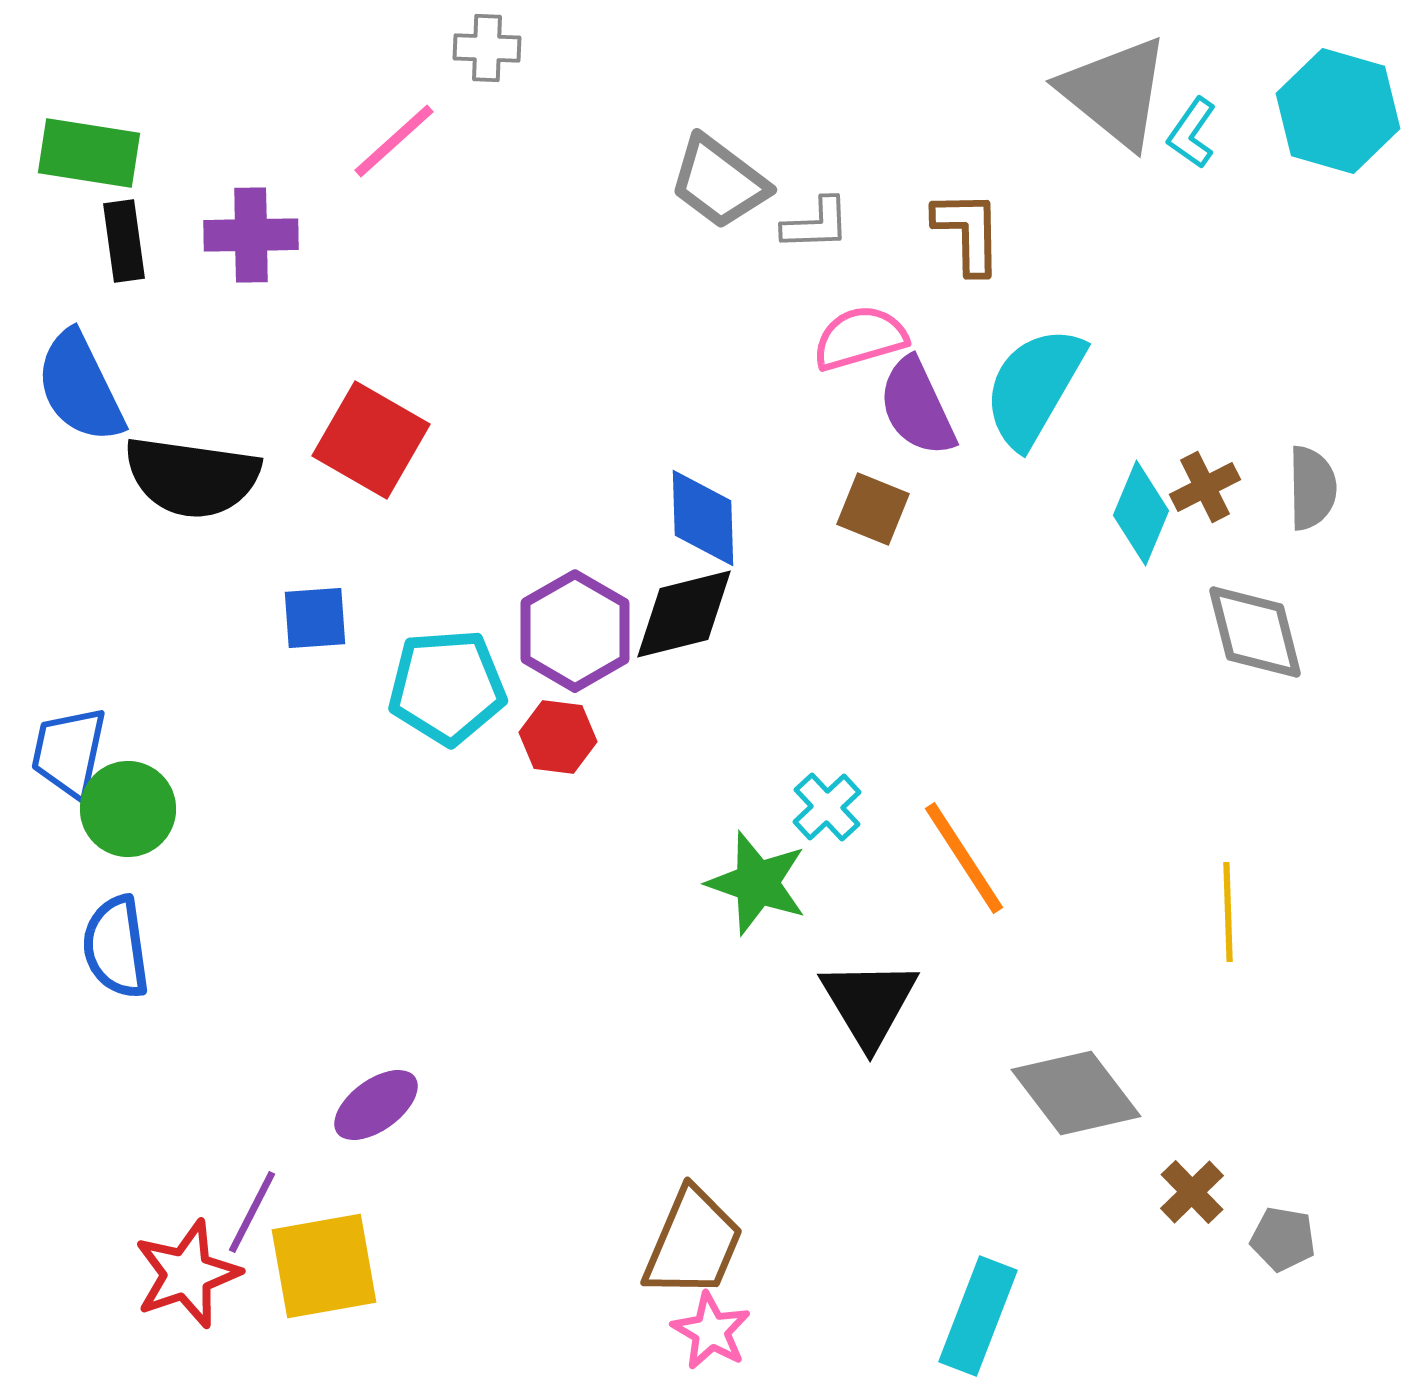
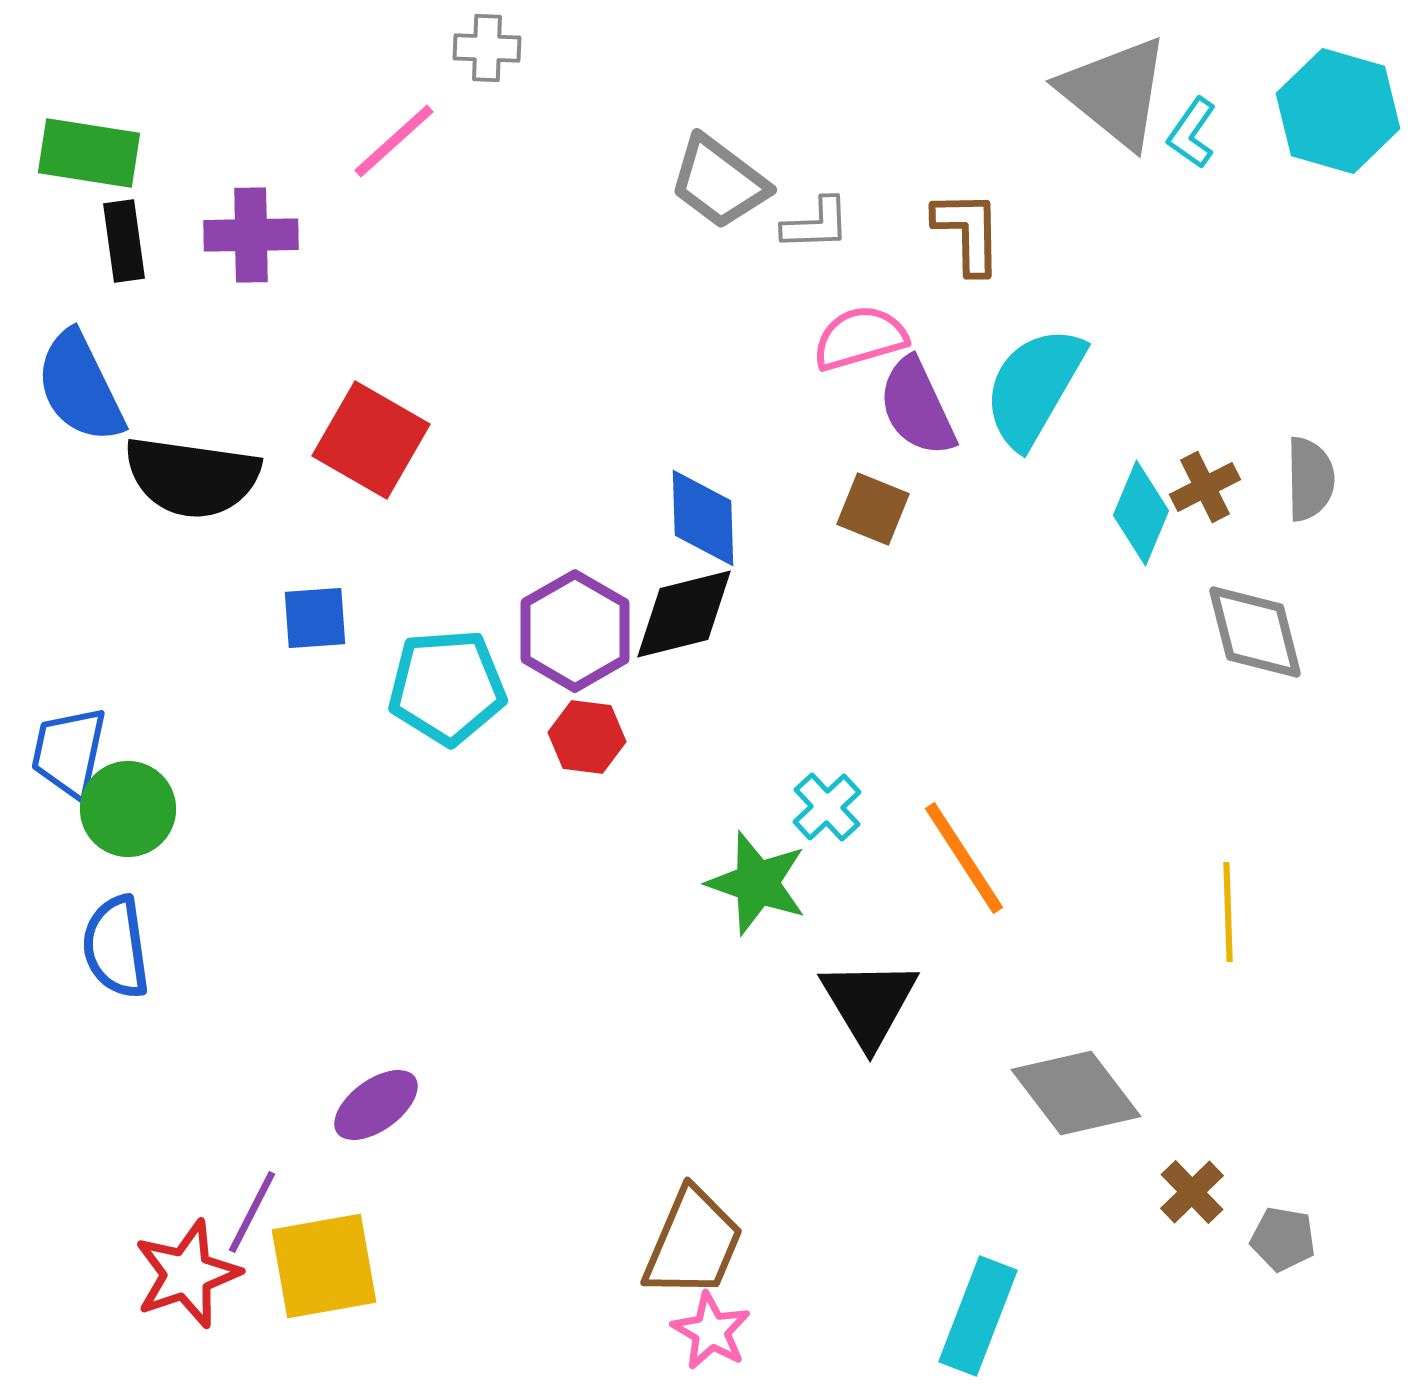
gray semicircle at (1312, 488): moved 2 px left, 9 px up
red hexagon at (558, 737): moved 29 px right
